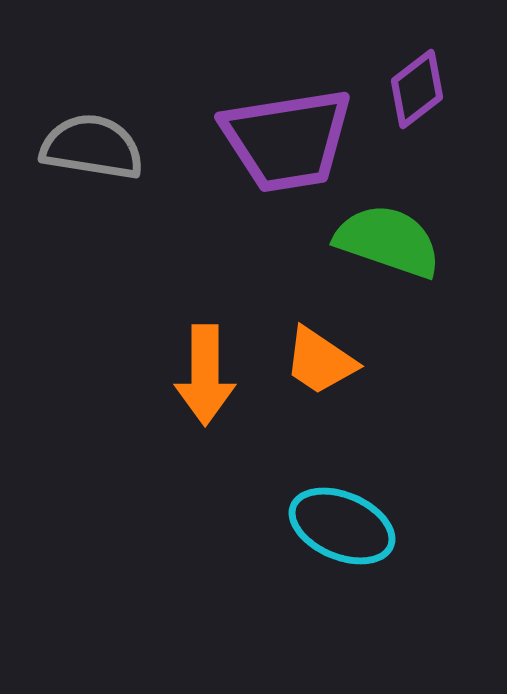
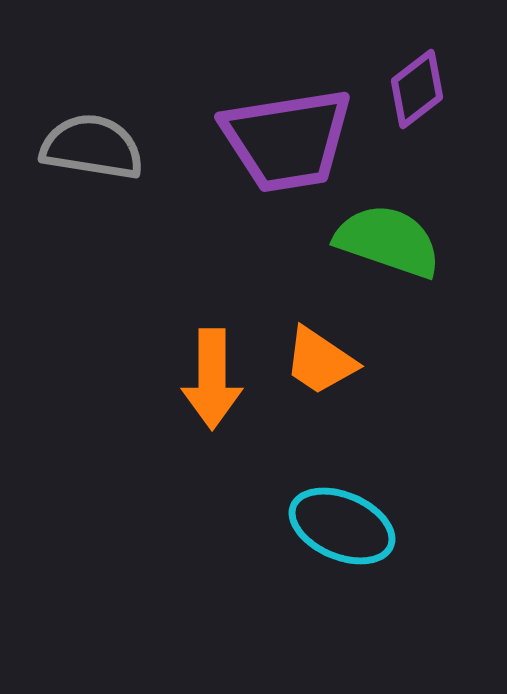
orange arrow: moved 7 px right, 4 px down
